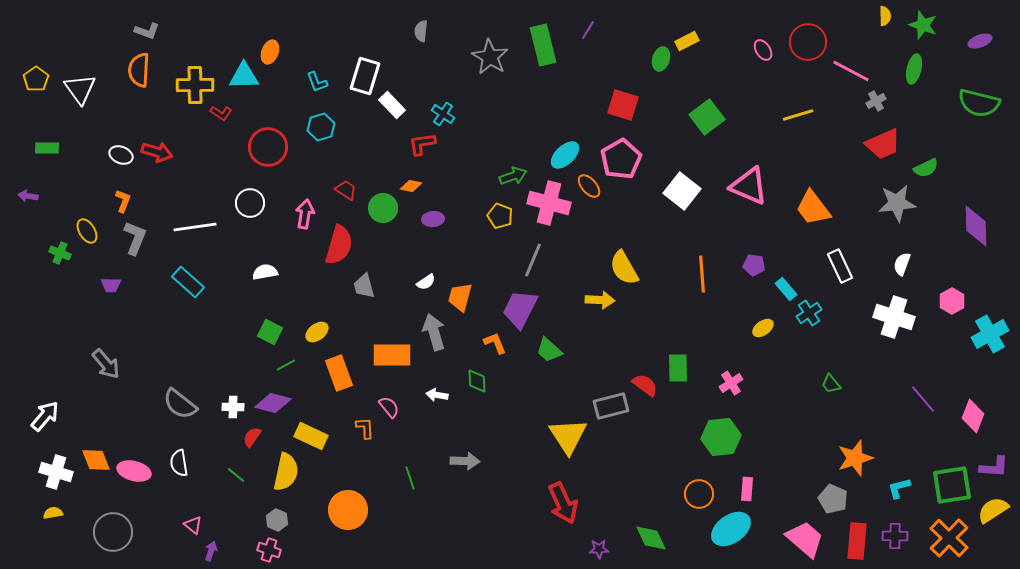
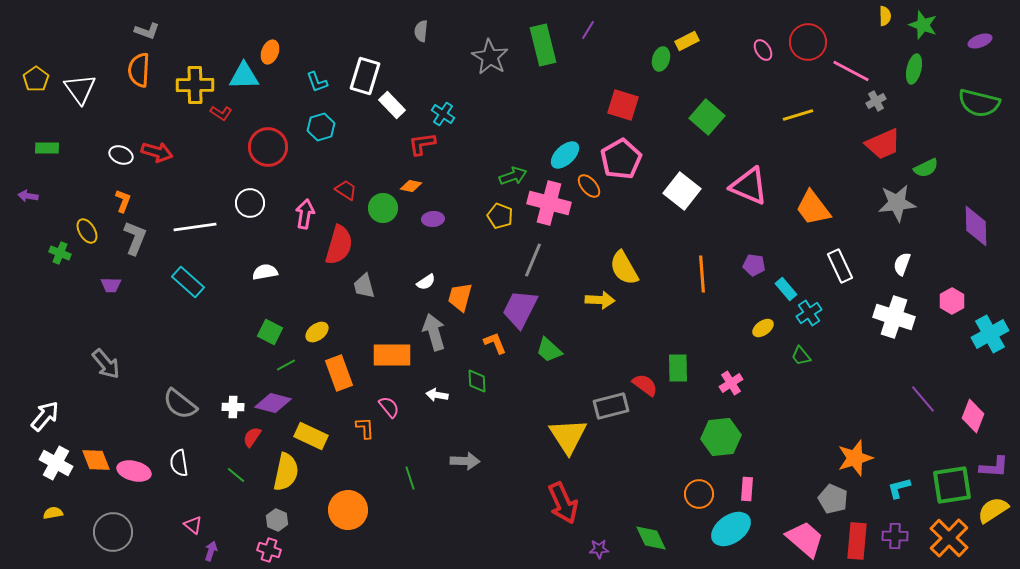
green square at (707, 117): rotated 12 degrees counterclockwise
green trapezoid at (831, 384): moved 30 px left, 28 px up
white cross at (56, 472): moved 9 px up; rotated 12 degrees clockwise
